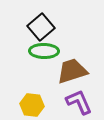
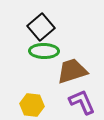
purple L-shape: moved 3 px right
